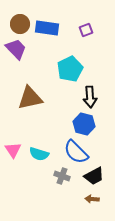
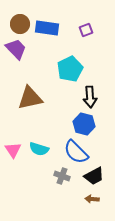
cyan semicircle: moved 5 px up
